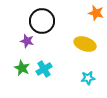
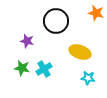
black circle: moved 14 px right
yellow ellipse: moved 5 px left, 8 px down
green star: rotated 14 degrees counterclockwise
cyan star: rotated 16 degrees clockwise
